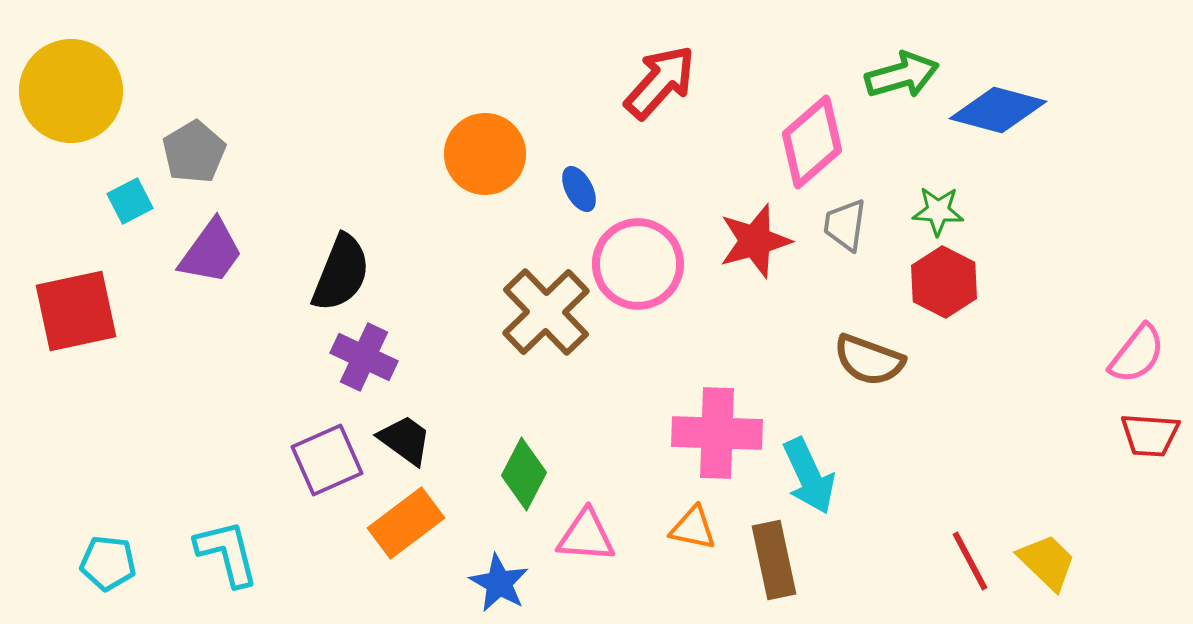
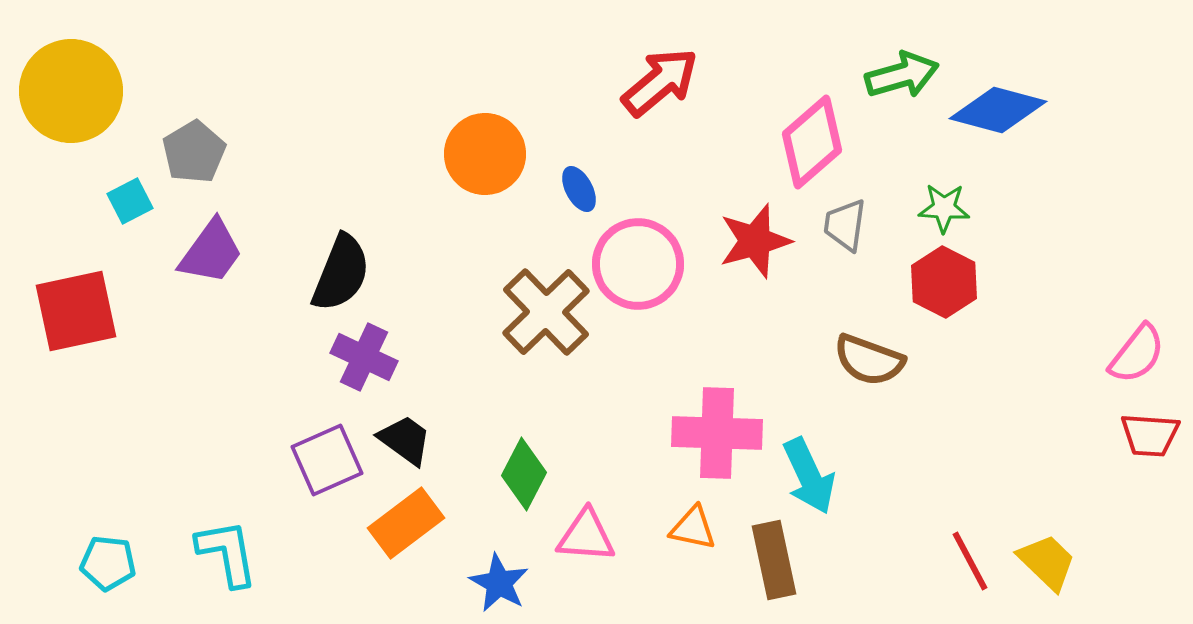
red arrow: rotated 8 degrees clockwise
green star: moved 6 px right, 3 px up
cyan L-shape: rotated 4 degrees clockwise
